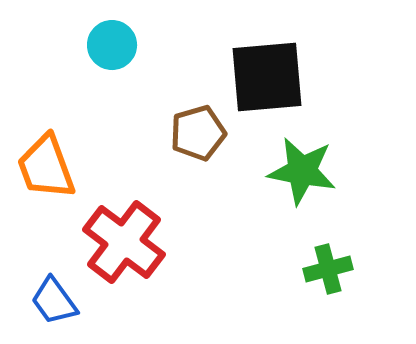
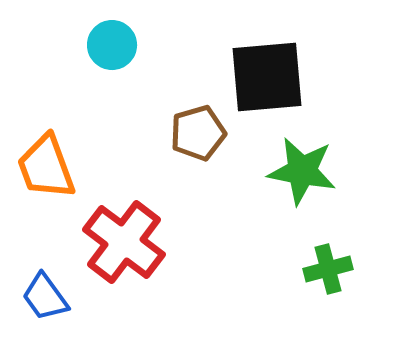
blue trapezoid: moved 9 px left, 4 px up
